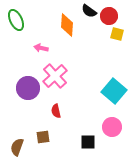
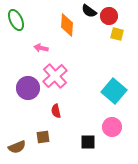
brown semicircle: rotated 132 degrees counterclockwise
